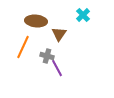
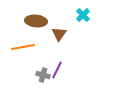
orange line: rotated 55 degrees clockwise
gray cross: moved 4 px left, 19 px down
purple line: moved 2 px down; rotated 54 degrees clockwise
